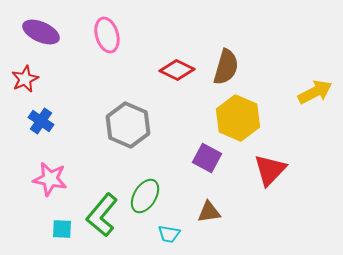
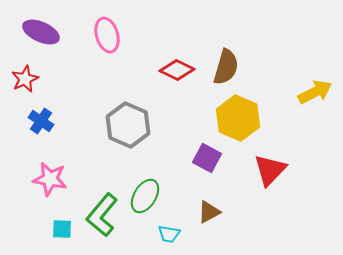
brown triangle: rotated 20 degrees counterclockwise
